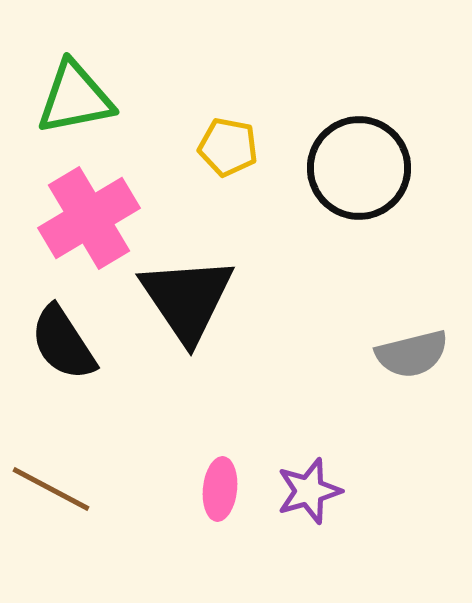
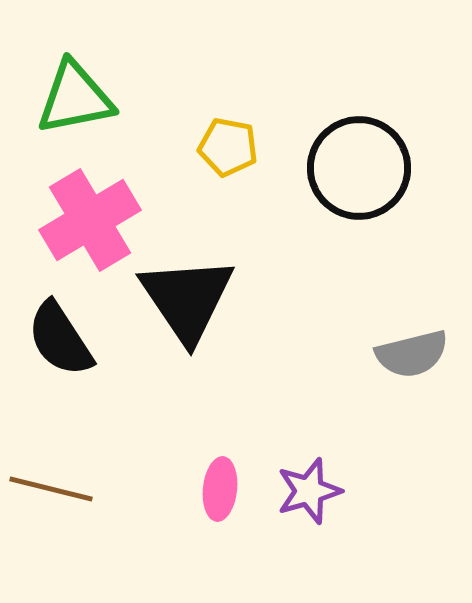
pink cross: moved 1 px right, 2 px down
black semicircle: moved 3 px left, 4 px up
brown line: rotated 14 degrees counterclockwise
